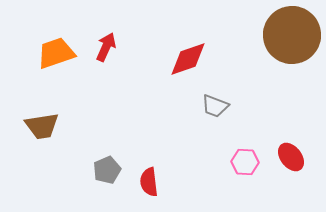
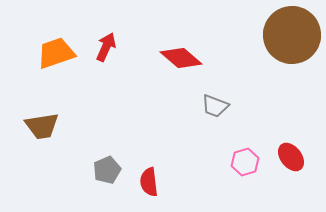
red diamond: moved 7 px left, 1 px up; rotated 60 degrees clockwise
pink hexagon: rotated 20 degrees counterclockwise
